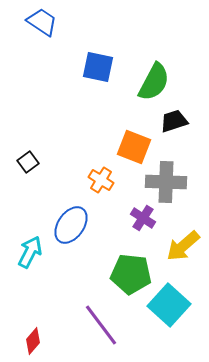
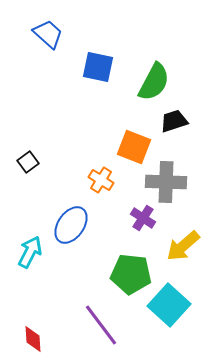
blue trapezoid: moved 6 px right, 12 px down; rotated 8 degrees clockwise
red diamond: moved 2 px up; rotated 44 degrees counterclockwise
